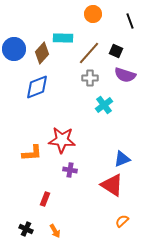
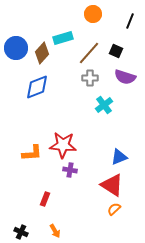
black line: rotated 42 degrees clockwise
cyan rectangle: rotated 18 degrees counterclockwise
blue circle: moved 2 px right, 1 px up
purple semicircle: moved 2 px down
red star: moved 1 px right, 5 px down
blue triangle: moved 3 px left, 2 px up
orange semicircle: moved 8 px left, 12 px up
black cross: moved 5 px left, 3 px down
